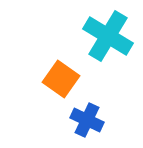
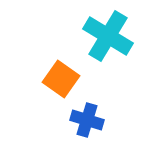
blue cross: rotated 8 degrees counterclockwise
